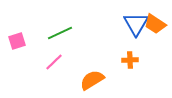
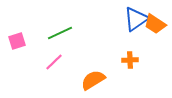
blue triangle: moved 5 px up; rotated 24 degrees clockwise
orange semicircle: moved 1 px right
